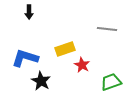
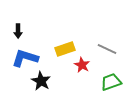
black arrow: moved 11 px left, 19 px down
gray line: moved 20 px down; rotated 18 degrees clockwise
